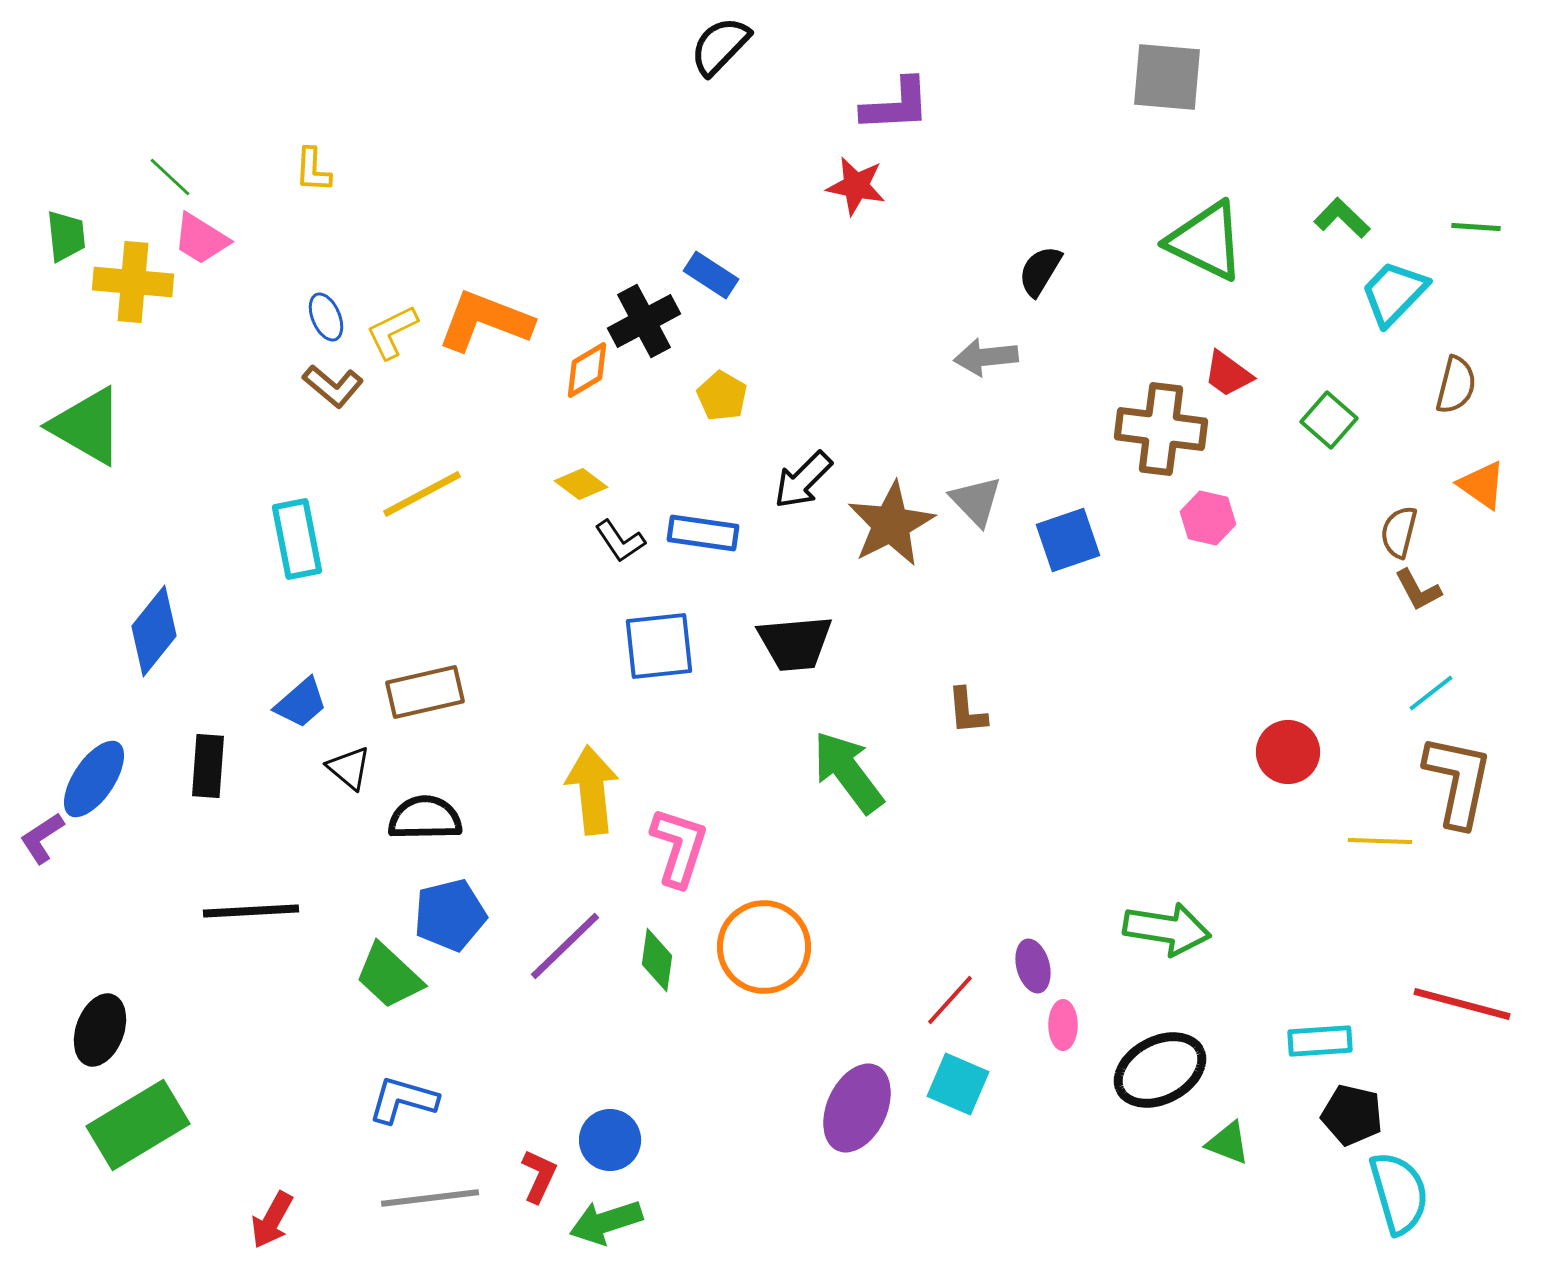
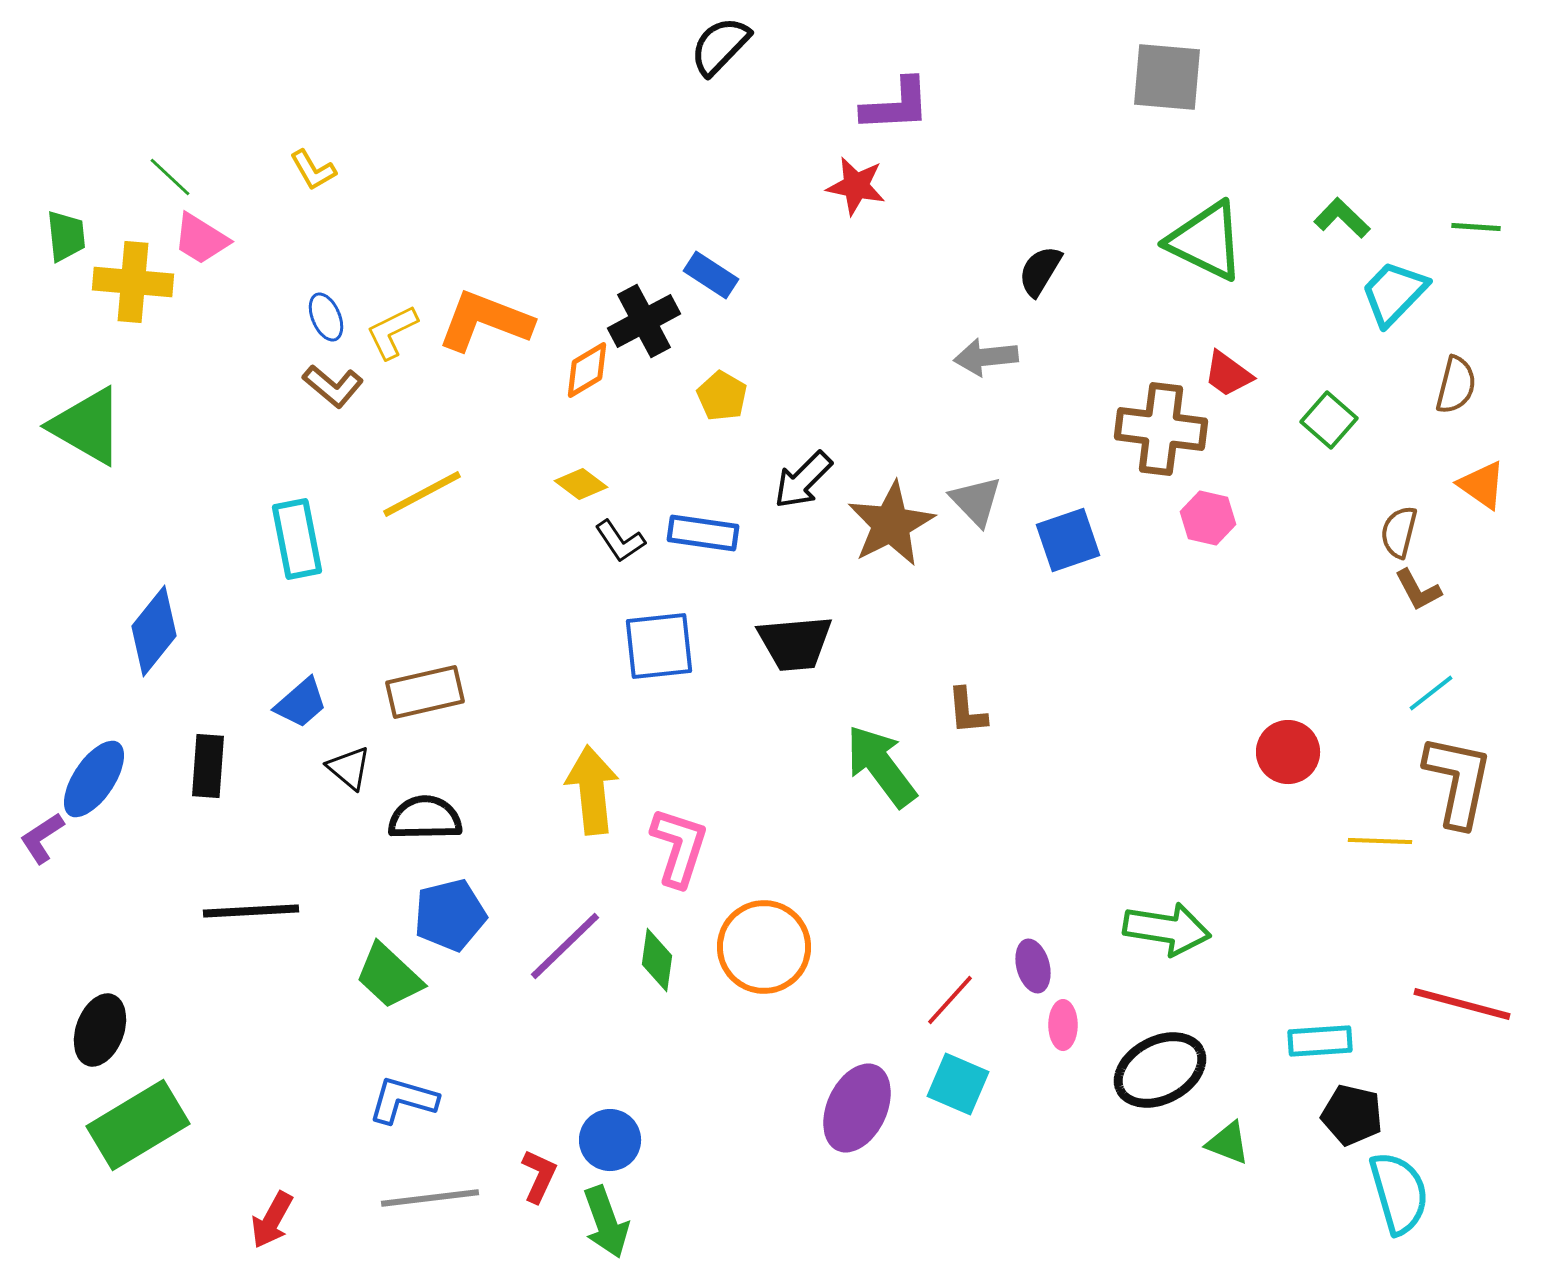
yellow L-shape at (313, 170): rotated 33 degrees counterclockwise
green arrow at (848, 772): moved 33 px right, 6 px up
green arrow at (606, 1222): rotated 92 degrees counterclockwise
